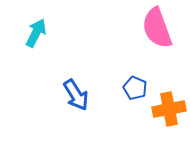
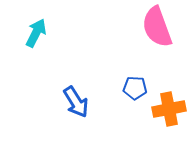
pink semicircle: moved 1 px up
blue pentagon: rotated 20 degrees counterclockwise
blue arrow: moved 7 px down
